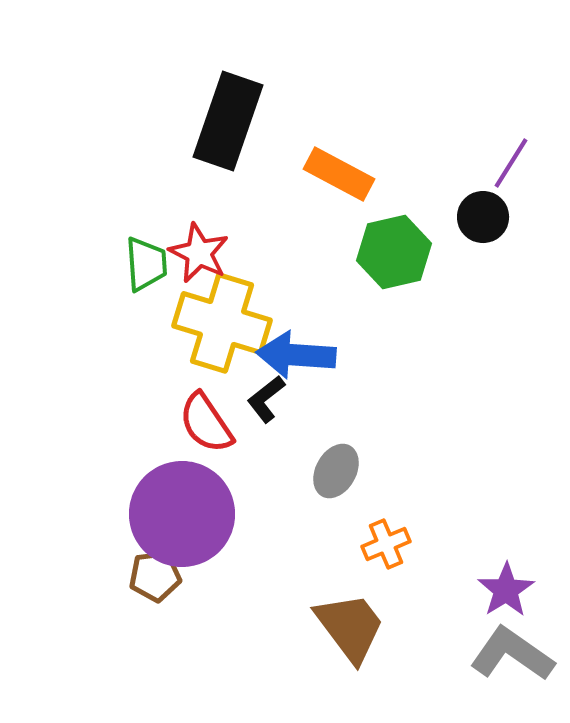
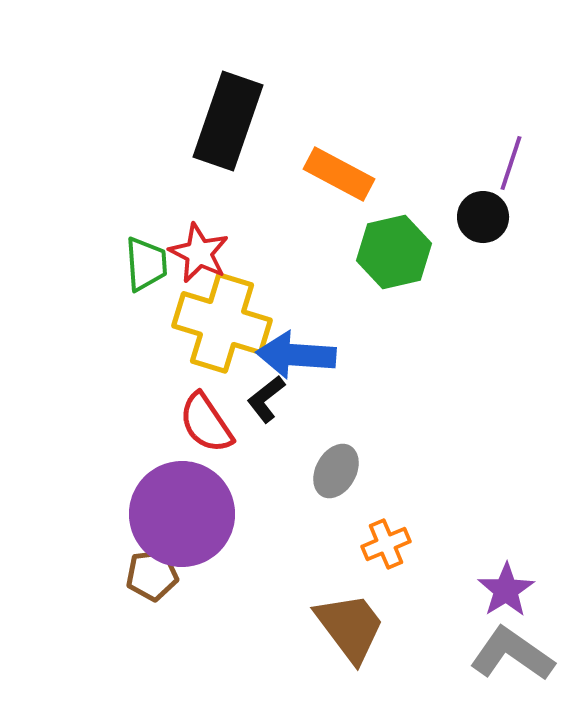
purple line: rotated 14 degrees counterclockwise
brown pentagon: moved 3 px left, 1 px up
